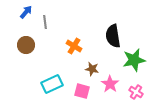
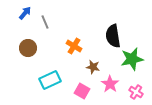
blue arrow: moved 1 px left, 1 px down
gray line: rotated 16 degrees counterclockwise
brown circle: moved 2 px right, 3 px down
green star: moved 2 px left, 1 px up
brown star: moved 1 px right, 2 px up
cyan rectangle: moved 2 px left, 4 px up
pink square: rotated 14 degrees clockwise
